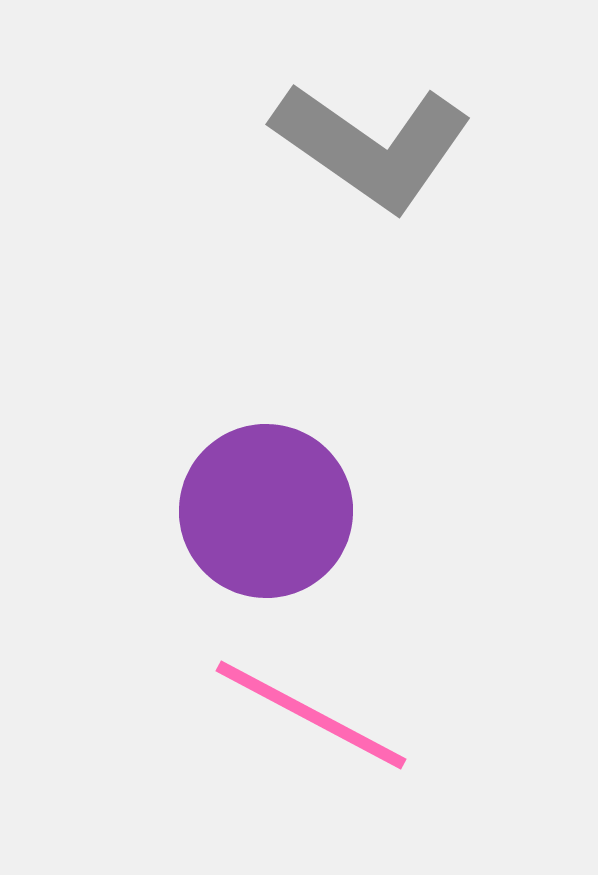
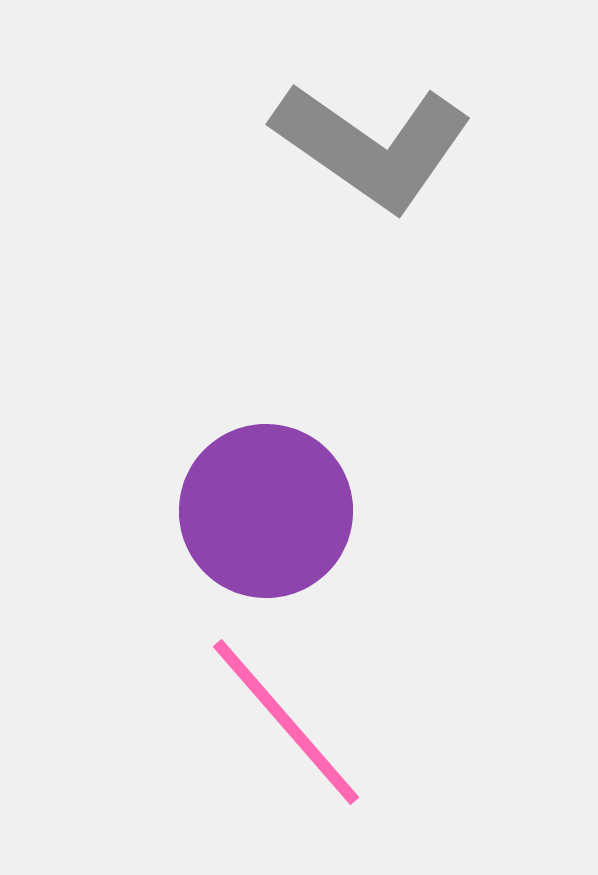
pink line: moved 25 px left, 7 px down; rotated 21 degrees clockwise
